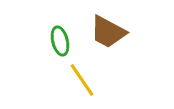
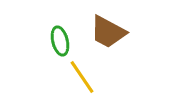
yellow line: moved 3 px up
